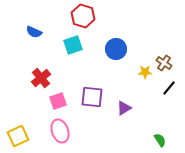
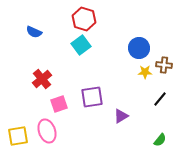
red hexagon: moved 1 px right, 3 px down
cyan square: moved 8 px right; rotated 18 degrees counterclockwise
blue circle: moved 23 px right, 1 px up
brown cross: moved 2 px down; rotated 28 degrees counterclockwise
red cross: moved 1 px right, 1 px down
black line: moved 9 px left, 11 px down
purple square: rotated 15 degrees counterclockwise
pink square: moved 1 px right, 3 px down
purple triangle: moved 3 px left, 8 px down
pink ellipse: moved 13 px left
yellow square: rotated 15 degrees clockwise
green semicircle: rotated 72 degrees clockwise
